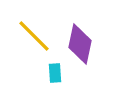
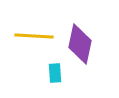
yellow line: rotated 42 degrees counterclockwise
